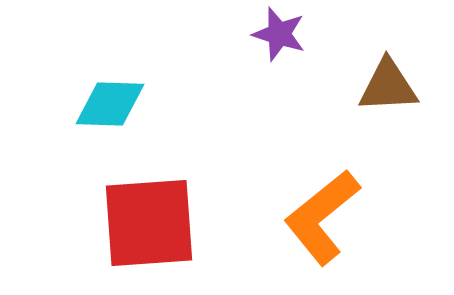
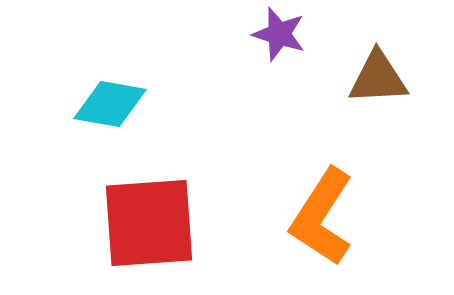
brown triangle: moved 10 px left, 8 px up
cyan diamond: rotated 8 degrees clockwise
orange L-shape: rotated 18 degrees counterclockwise
